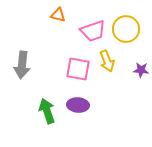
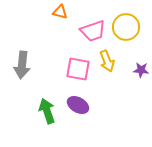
orange triangle: moved 2 px right, 3 px up
yellow circle: moved 2 px up
purple ellipse: rotated 25 degrees clockwise
